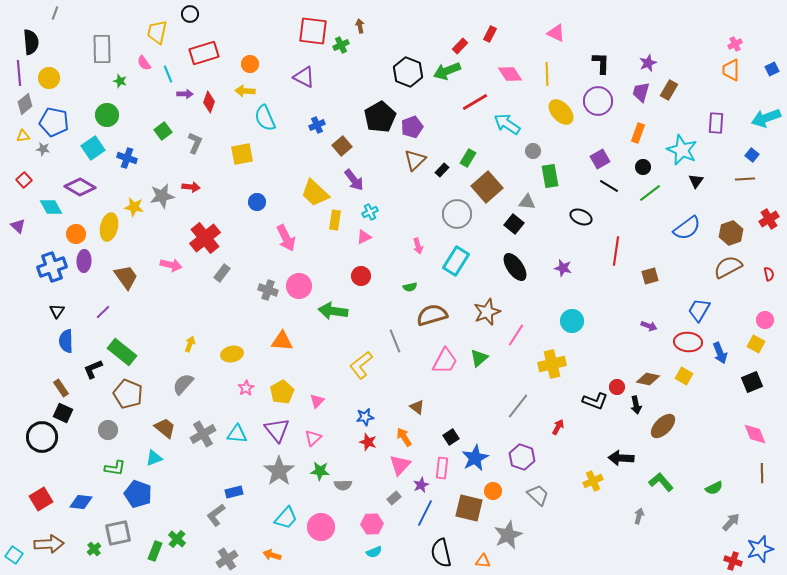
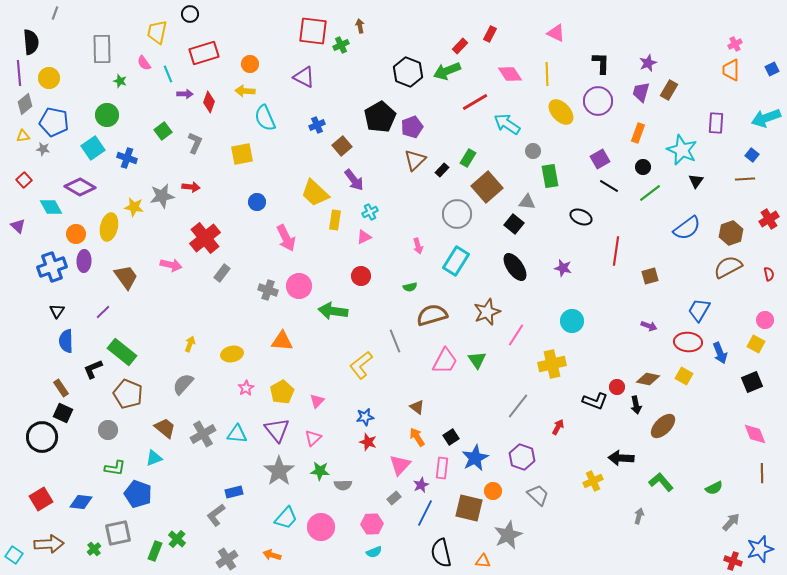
green triangle at (479, 358): moved 2 px left, 2 px down; rotated 24 degrees counterclockwise
orange arrow at (404, 437): moved 13 px right
